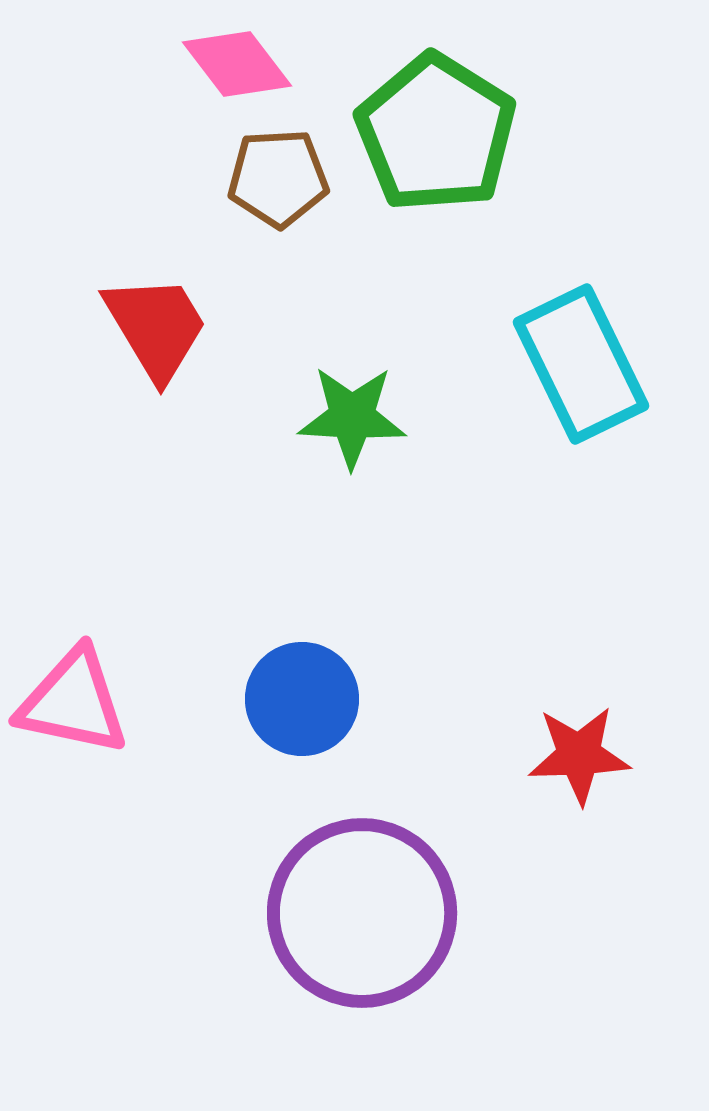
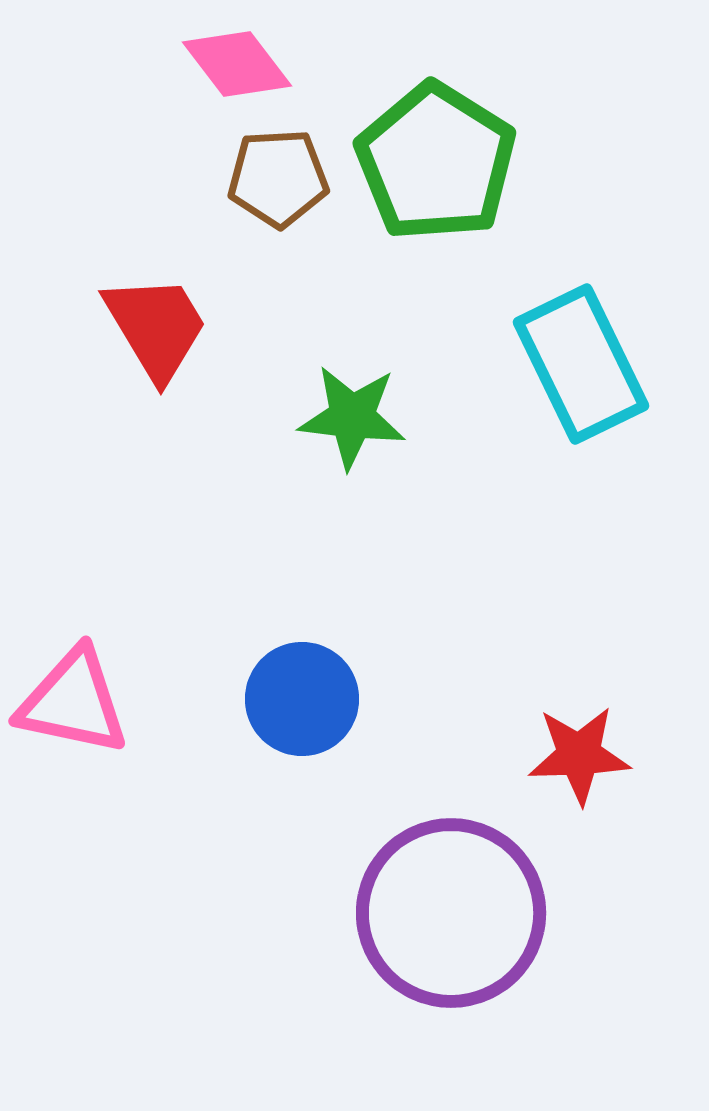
green pentagon: moved 29 px down
green star: rotated 4 degrees clockwise
purple circle: moved 89 px right
